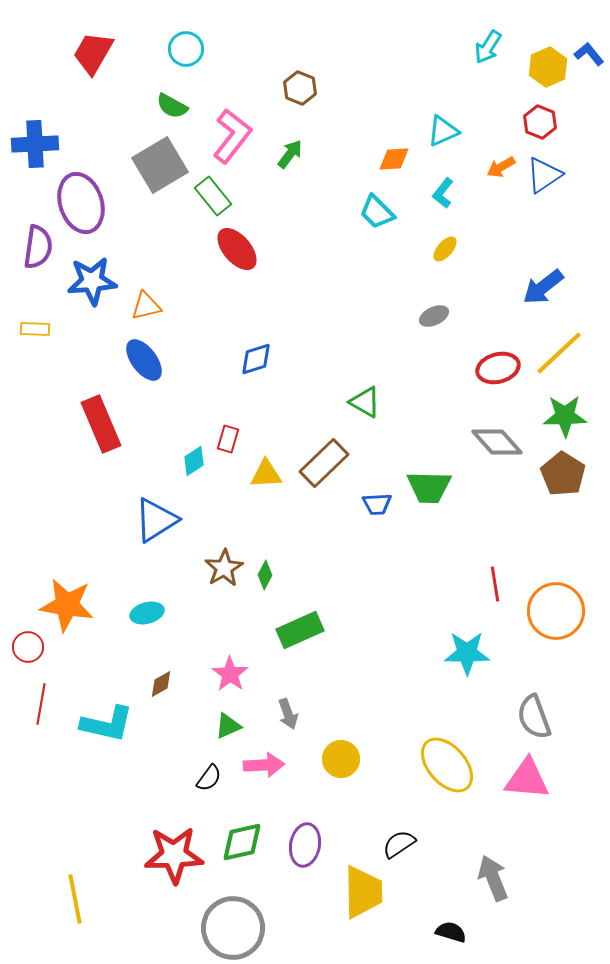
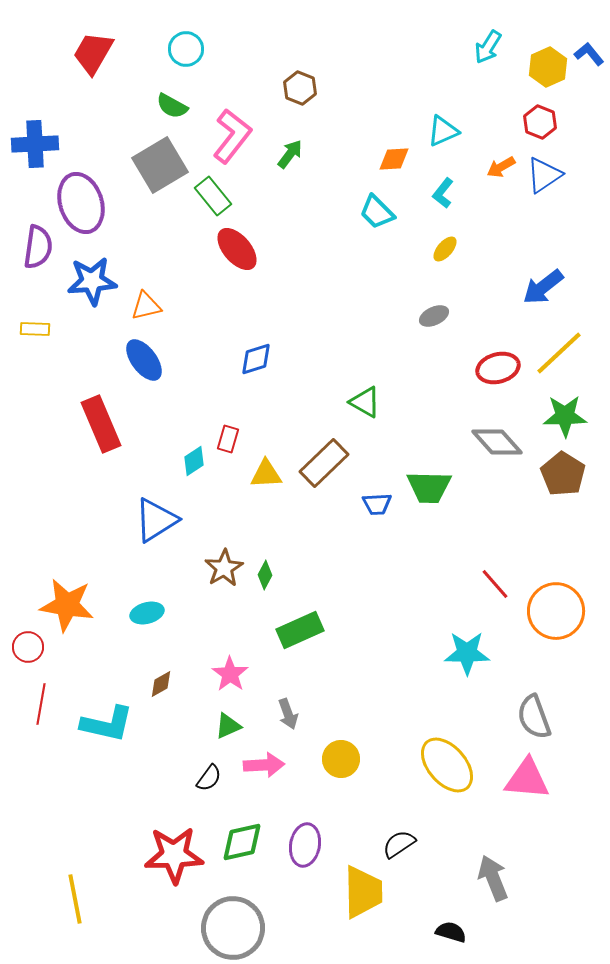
red line at (495, 584): rotated 32 degrees counterclockwise
